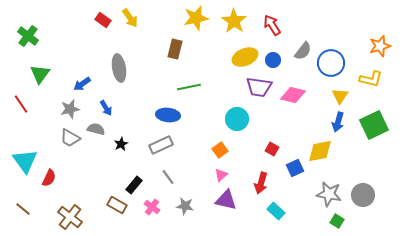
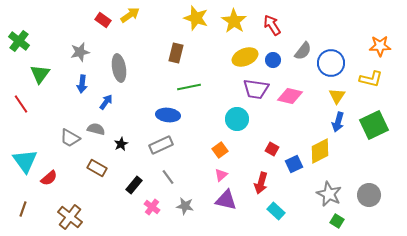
yellow arrow at (130, 18): moved 3 px up; rotated 90 degrees counterclockwise
yellow star at (196, 18): rotated 30 degrees clockwise
green cross at (28, 36): moved 9 px left, 5 px down
orange star at (380, 46): rotated 15 degrees clockwise
brown rectangle at (175, 49): moved 1 px right, 4 px down
blue arrow at (82, 84): rotated 48 degrees counterclockwise
purple trapezoid at (259, 87): moved 3 px left, 2 px down
pink diamond at (293, 95): moved 3 px left, 1 px down
yellow triangle at (340, 96): moved 3 px left
blue arrow at (106, 108): moved 6 px up; rotated 112 degrees counterclockwise
gray star at (70, 109): moved 10 px right, 57 px up
yellow diamond at (320, 151): rotated 16 degrees counterclockwise
blue square at (295, 168): moved 1 px left, 4 px up
red semicircle at (49, 178): rotated 24 degrees clockwise
gray star at (329, 194): rotated 15 degrees clockwise
gray circle at (363, 195): moved 6 px right
brown rectangle at (117, 205): moved 20 px left, 37 px up
brown line at (23, 209): rotated 70 degrees clockwise
